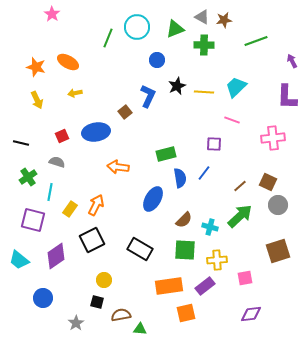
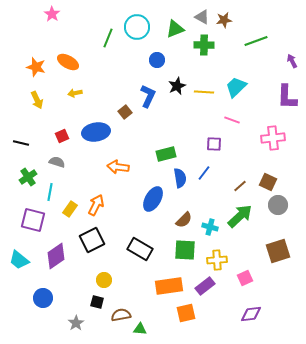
pink square at (245, 278): rotated 14 degrees counterclockwise
